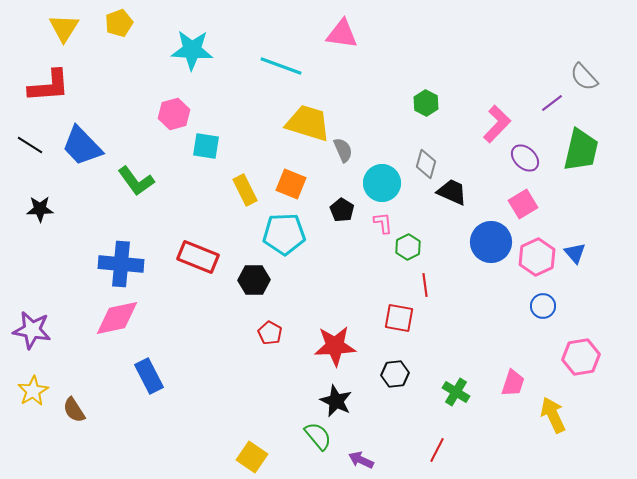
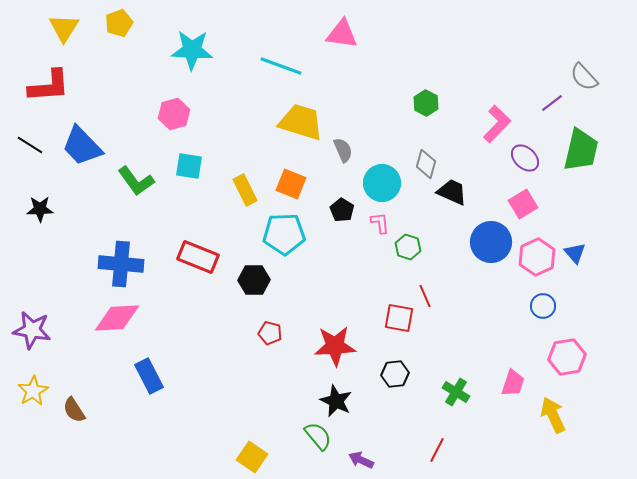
yellow trapezoid at (308, 123): moved 7 px left, 1 px up
cyan square at (206, 146): moved 17 px left, 20 px down
pink L-shape at (383, 223): moved 3 px left
green hexagon at (408, 247): rotated 15 degrees counterclockwise
red line at (425, 285): moved 11 px down; rotated 15 degrees counterclockwise
pink diamond at (117, 318): rotated 9 degrees clockwise
red pentagon at (270, 333): rotated 15 degrees counterclockwise
pink hexagon at (581, 357): moved 14 px left
